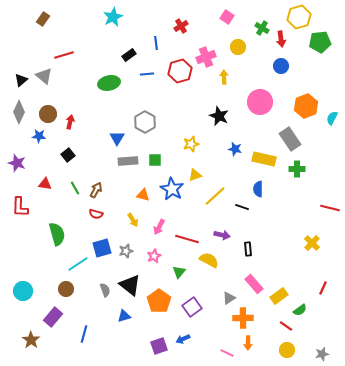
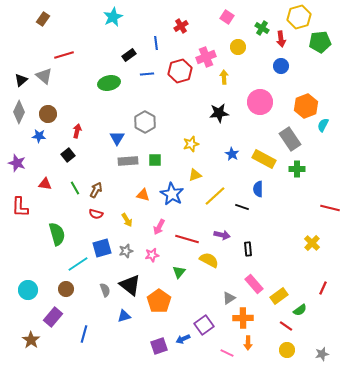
black star at (219, 116): moved 3 px up; rotated 30 degrees counterclockwise
cyan semicircle at (332, 118): moved 9 px left, 7 px down
red arrow at (70, 122): moved 7 px right, 9 px down
blue star at (235, 149): moved 3 px left, 5 px down; rotated 16 degrees clockwise
yellow rectangle at (264, 159): rotated 15 degrees clockwise
blue star at (172, 189): moved 5 px down
yellow arrow at (133, 220): moved 6 px left
pink star at (154, 256): moved 2 px left, 1 px up; rotated 16 degrees clockwise
cyan circle at (23, 291): moved 5 px right, 1 px up
purple square at (192, 307): moved 12 px right, 18 px down
